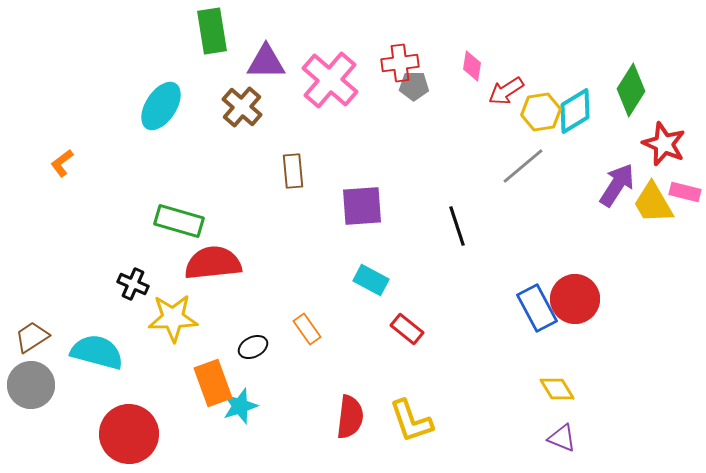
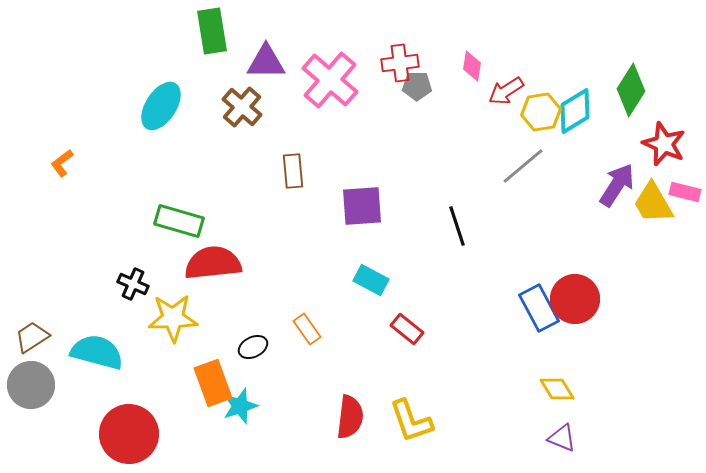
gray pentagon at (414, 86): moved 3 px right
blue rectangle at (537, 308): moved 2 px right
